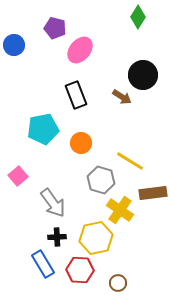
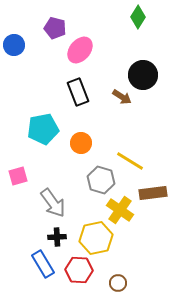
black rectangle: moved 2 px right, 3 px up
pink square: rotated 24 degrees clockwise
red hexagon: moved 1 px left
